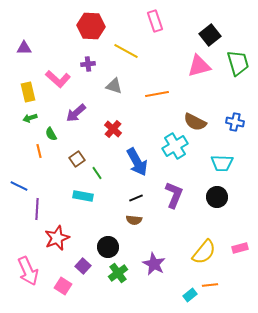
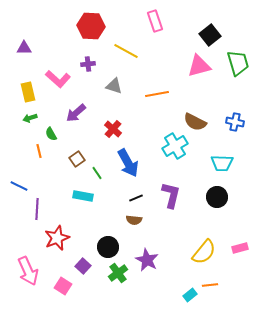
blue arrow at (137, 162): moved 9 px left, 1 px down
purple L-shape at (174, 195): moved 3 px left; rotated 8 degrees counterclockwise
purple star at (154, 264): moved 7 px left, 4 px up
